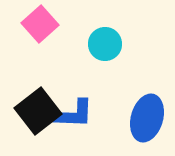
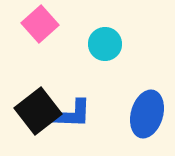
blue L-shape: moved 2 px left
blue ellipse: moved 4 px up
